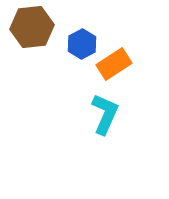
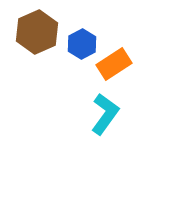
brown hexagon: moved 5 px right, 5 px down; rotated 18 degrees counterclockwise
cyan L-shape: rotated 12 degrees clockwise
